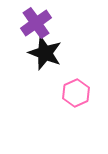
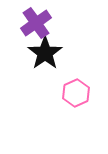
black star: rotated 16 degrees clockwise
